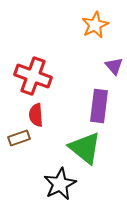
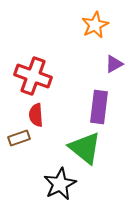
purple triangle: moved 2 px up; rotated 42 degrees clockwise
purple rectangle: moved 1 px down
